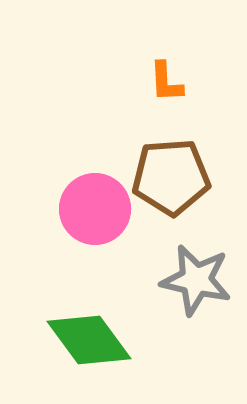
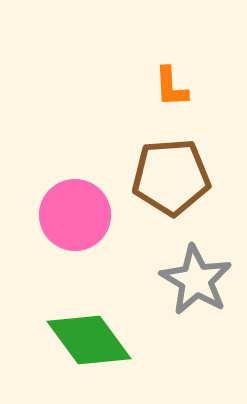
orange L-shape: moved 5 px right, 5 px down
pink circle: moved 20 px left, 6 px down
gray star: rotated 18 degrees clockwise
